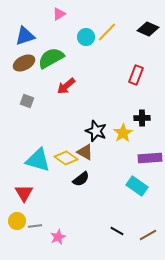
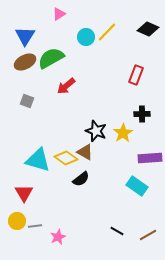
blue triangle: rotated 40 degrees counterclockwise
brown ellipse: moved 1 px right, 1 px up
black cross: moved 4 px up
